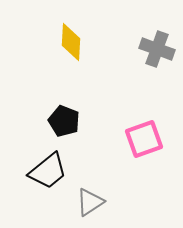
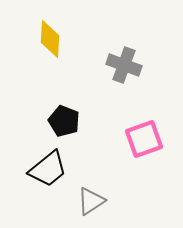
yellow diamond: moved 21 px left, 3 px up
gray cross: moved 33 px left, 16 px down
black trapezoid: moved 2 px up
gray triangle: moved 1 px right, 1 px up
